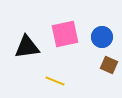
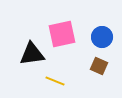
pink square: moved 3 px left
black triangle: moved 5 px right, 7 px down
brown square: moved 10 px left, 1 px down
